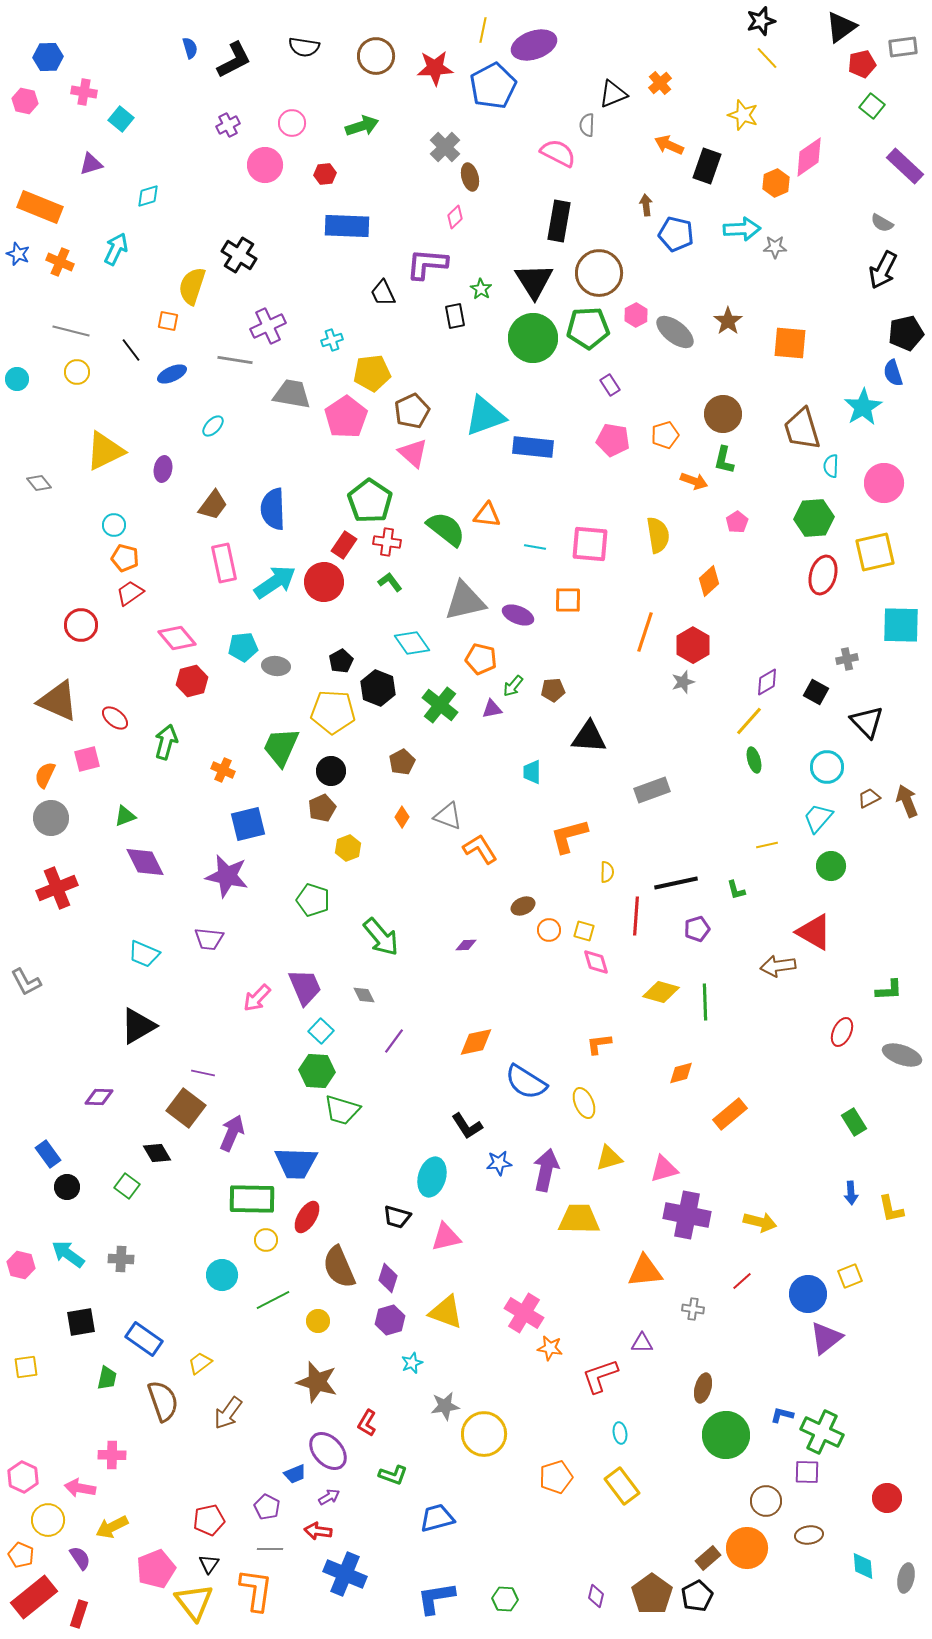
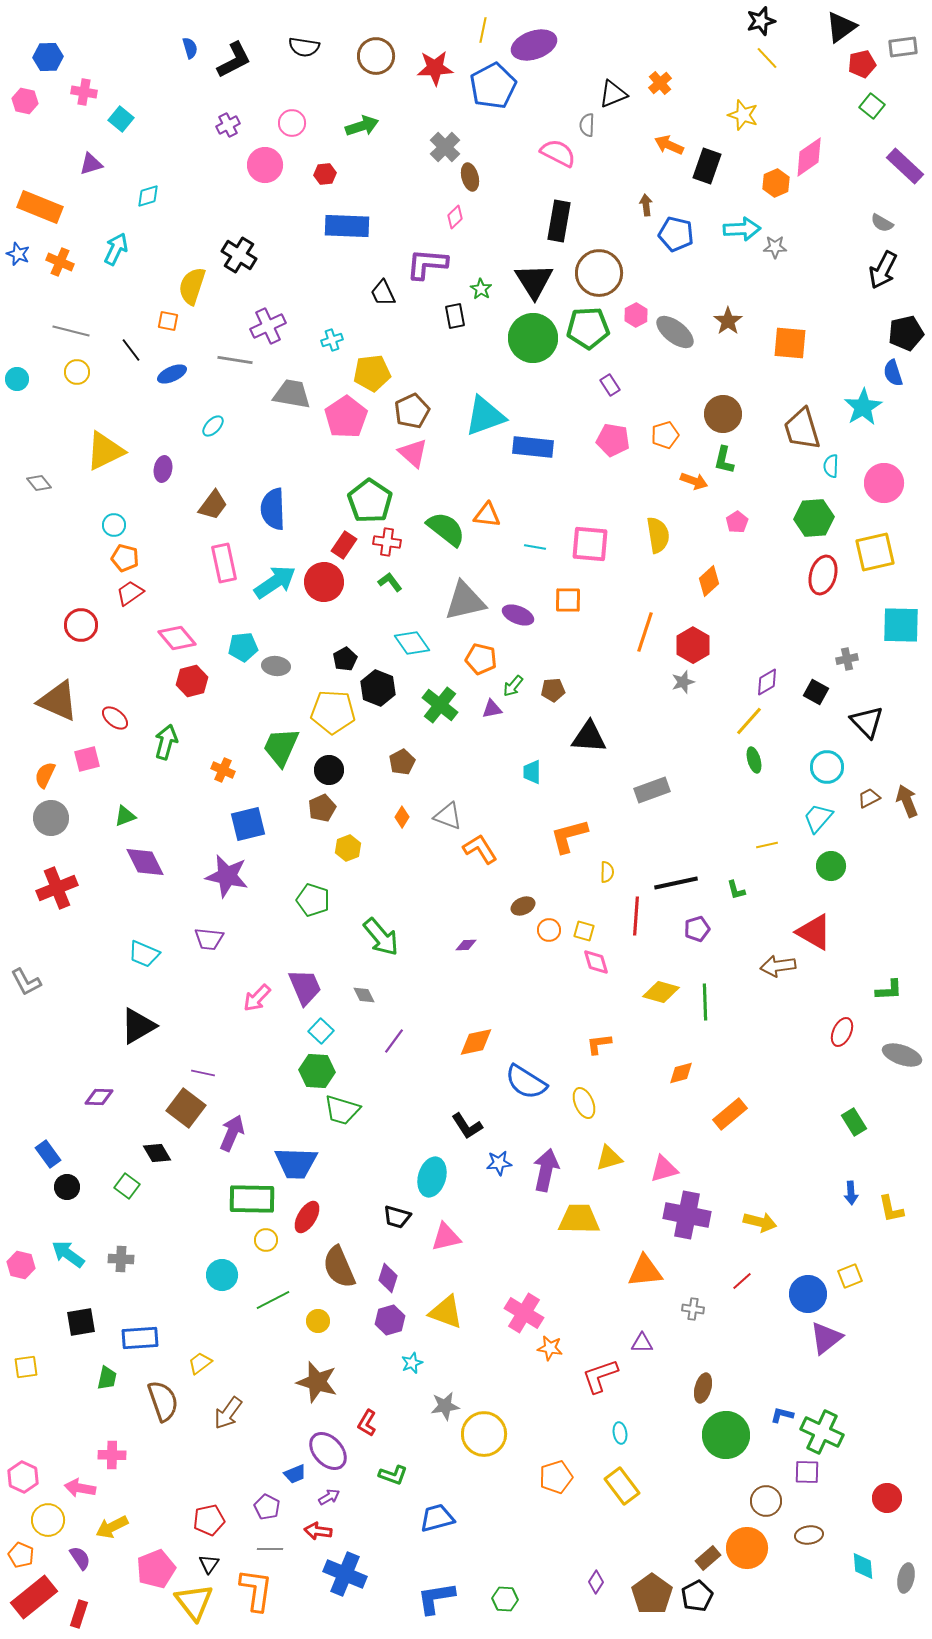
black pentagon at (341, 661): moved 4 px right, 2 px up
black circle at (331, 771): moved 2 px left, 1 px up
blue rectangle at (144, 1339): moved 4 px left, 1 px up; rotated 39 degrees counterclockwise
purple diamond at (596, 1596): moved 14 px up; rotated 20 degrees clockwise
